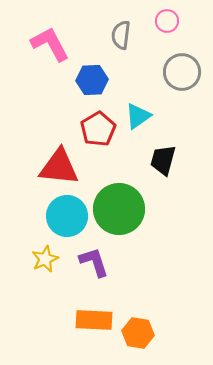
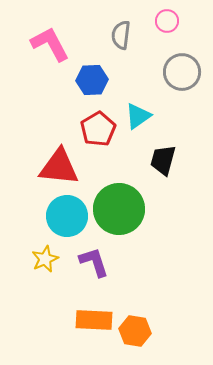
orange hexagon: moved 3 px left, 2 px up
